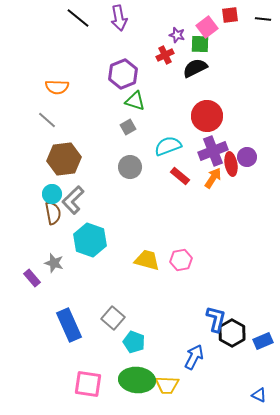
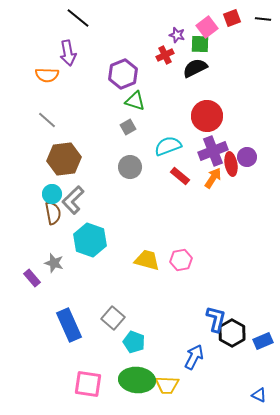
red square at (230, 15): moved 2 px right, 3 px down; rotated 12 degrees counterclockwise
purple arrow at (119, 18): moved 51 px left, 35 px down
orange semicircle at (57, 87): moved 10 px left, 12 px up
